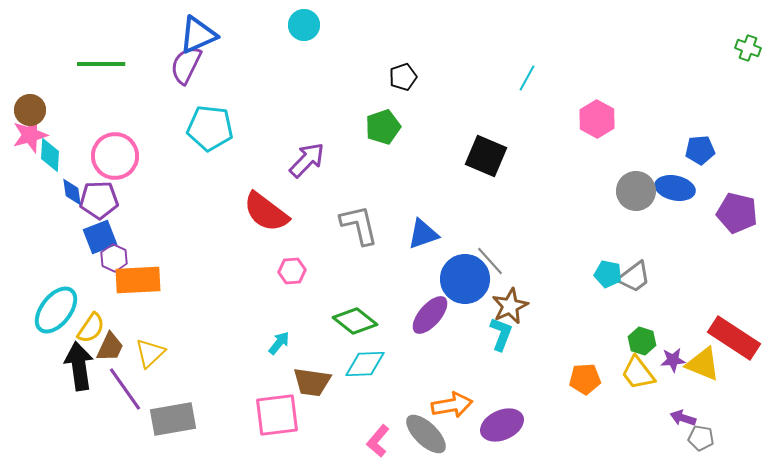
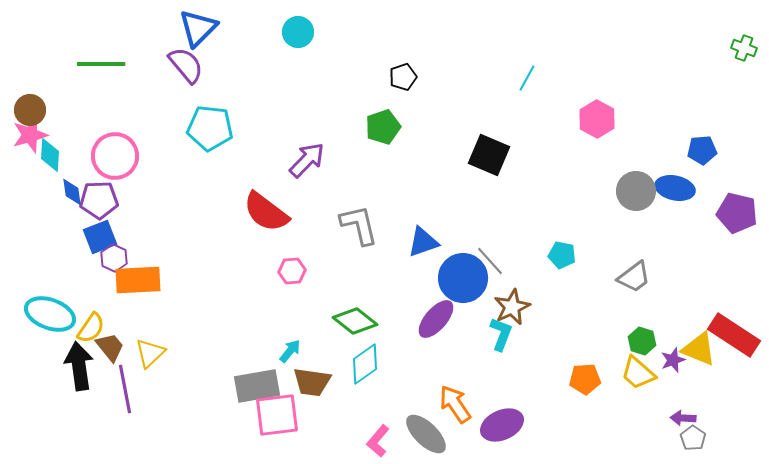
cyan circle at (304, 25): moved 6 px left, 7 px down
blue triangle at (198, 35): moved 7 px up; rotated 21 degrees counterclockwise
green cross at (748, 48): moved 4 px left
purple semicircle at (186, 65): rotated 114 degrees clockwise
blue pentagon at (700, 150): moved 2 px right
black square at (486, 156): moved 3 px right, 1 px up
blue triangle at (423, 234): moved 8 px down
cyan pentagon at (608, 274): moved 46 px left, 19 px up
blue circle at (465, 279): moved 2 px left, 1 px up
brown star at (510, 306): moved 2 px right, 1 px down
cyan ellipse at (56, 310): moved 6 px left, 4 px down; rotated 72 degrees clockwise
purple ellipse at (430, 315): moved 6 px right, 4 px down
red rectangle at (734, 338): moved 3 px up
cyan arrow at (279, 343): moved 11 px right, 8 px down
brown trapezoid at (110, 347): rotated 64 degrees counterclockwise
purple star at (673, 360): rotated 15 degrees counterclockwise
cyan diamond at (365, 364): rotated 33 degrees counterclockwise
yellow triangle at (703, 364): moved 4 px left, 15 px up
yellow trapezoid at (638, 373): rotated 12 degrees counterclockwise
purple line at (125, 389): rotated 24 degrees clockwise
orange arrow at (452, 405): moved 3 px right, 1 px up; rotated 114 degrees counterclockwise
purple arrow at (683, 418): rotated 15 degrees counterclockwise
gray rectangle at (173, 419): moved 84 px right, 33 px up
gray pentagon at (701, 438): moved 8 px left; rotated 25 degrees clockwise
